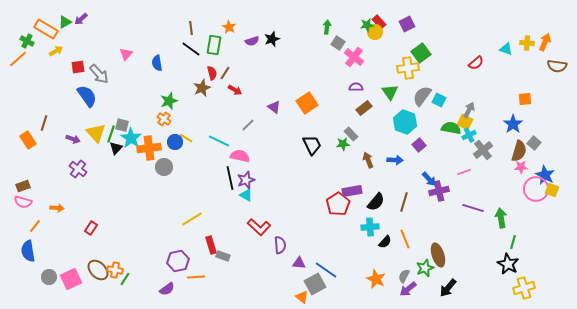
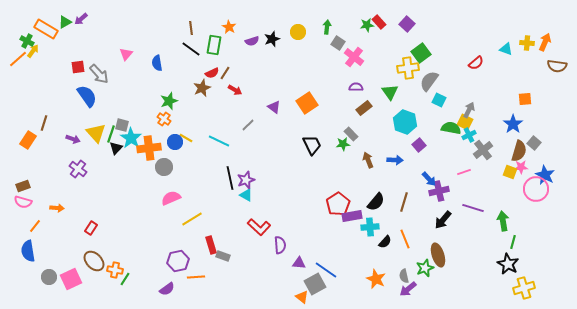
purple square at (407, 24): rotated 21 degrees counterclockwise
yellow circle at (375, 32): moved 77 px left
yellow arrow at (56, 51): moved 23 px left; rotated 24 degrees counterclockwise
red semicircle at (212, 73): rotated 80 degrees clockwise
gray semicircle at (422, 96): moved 7 px right, 15 px up
orange rectangle at (28, 140): rotated 66 degrees clockwise
pink semicircle at (240, 156): moved 69 px left, 42 px down; rotated 36 degrees counterclockwise
yellow square at (552, 190): moved 42 px left, 18 px up
purple rectangle at (352, 191): moved 25 px down
green arrow at (501, 218): moved 2 px right, 3 px down
brown ellipse at (98, 270): moved 4 px left, 9 px up
gray semicircle at (404, 276): rotated 40 degrees counterclockwise
black arrow at (448, 288): moved 5 px left, 68 px up
